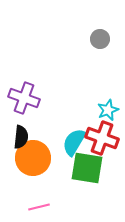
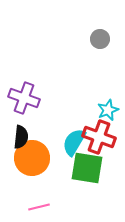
red cross: moved 3 px left, 1 px up
orange circle: moved 1 px left
